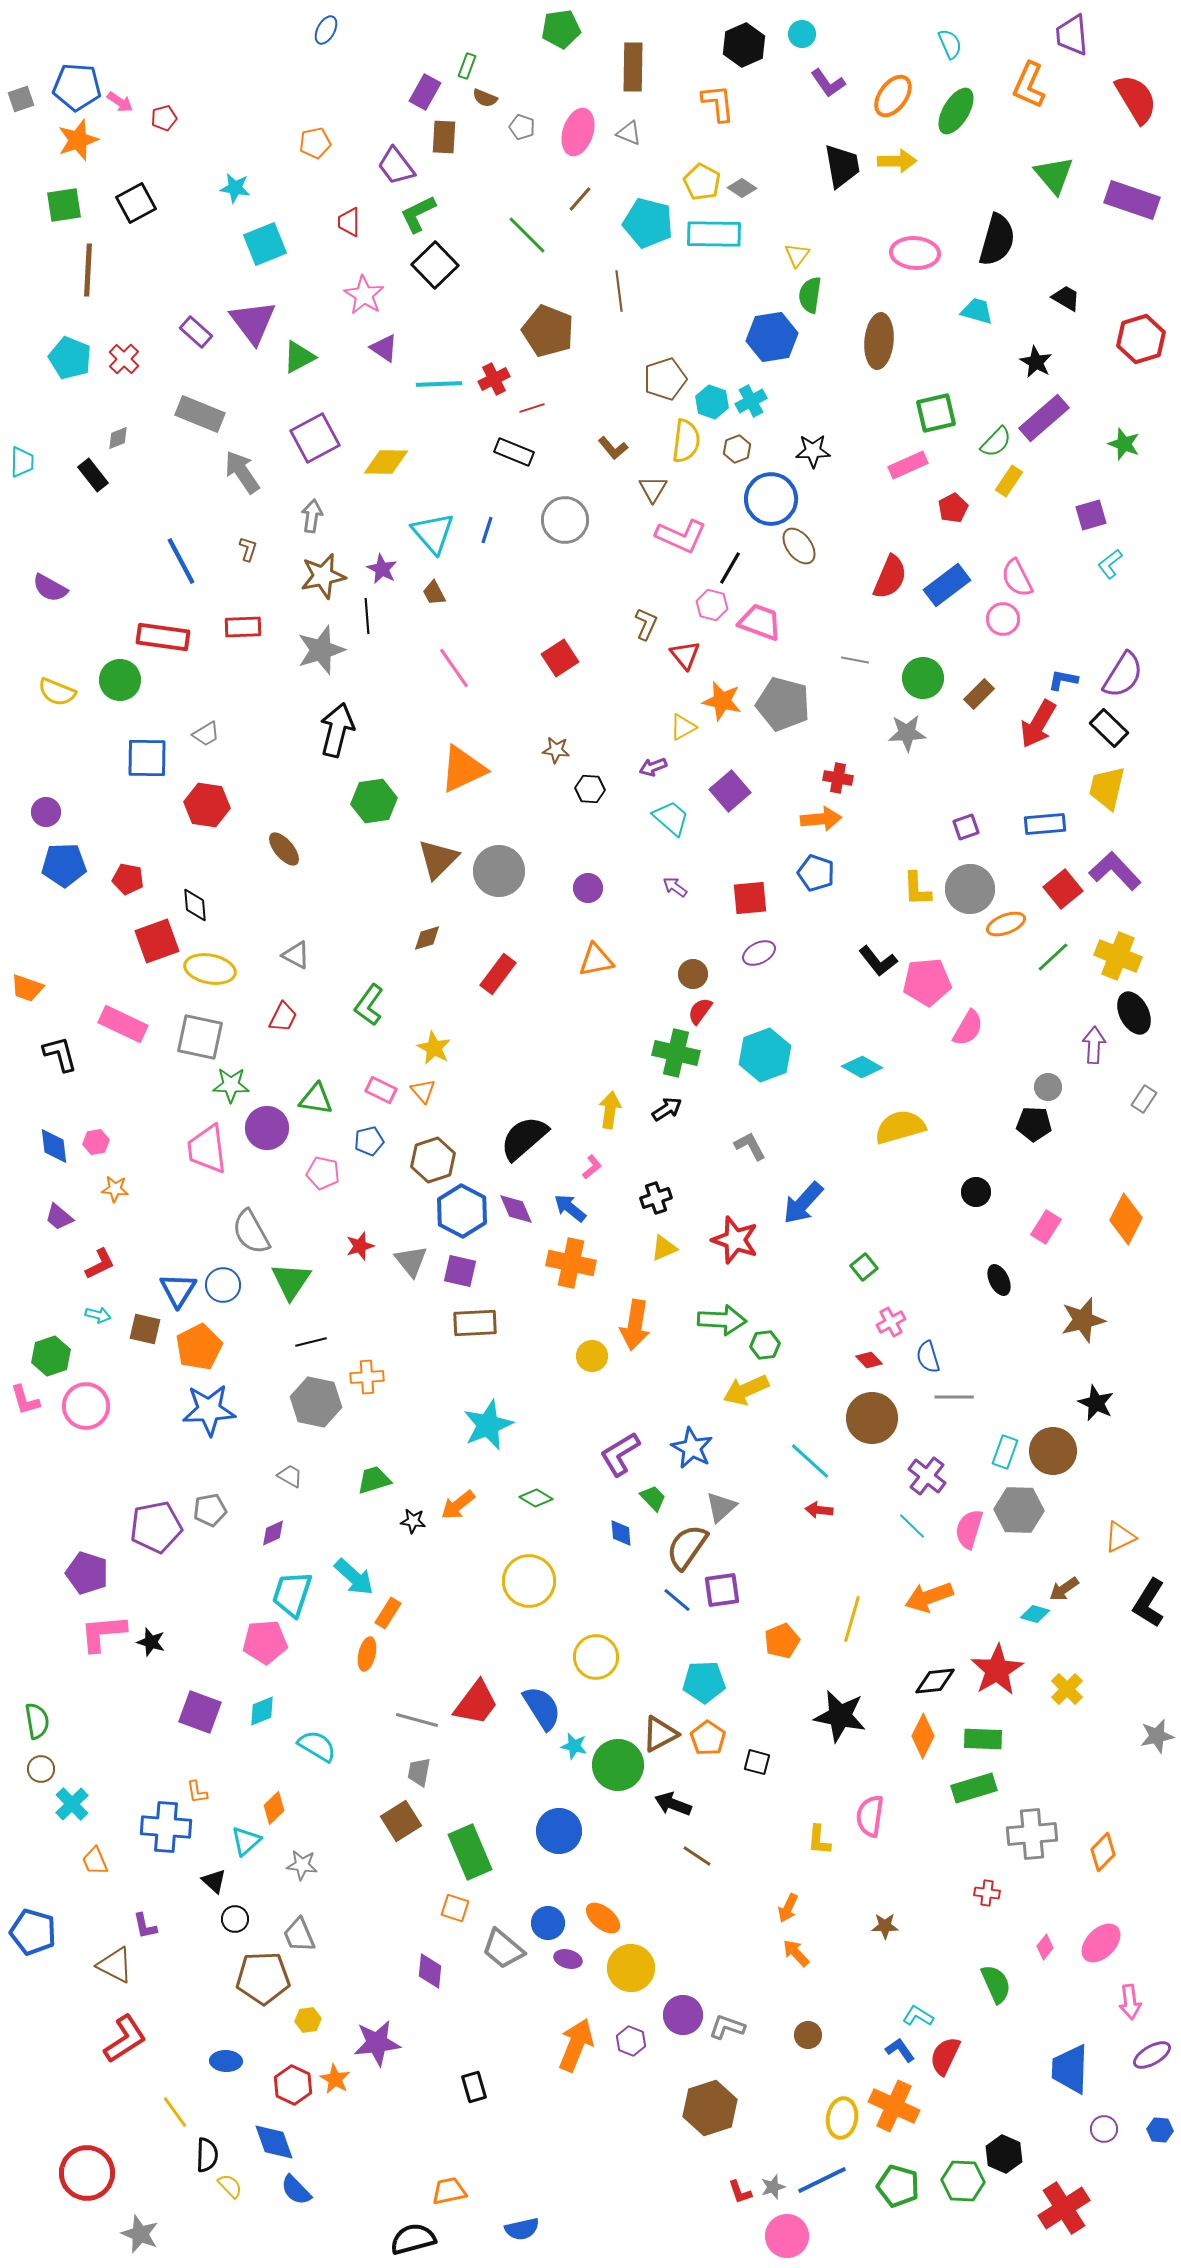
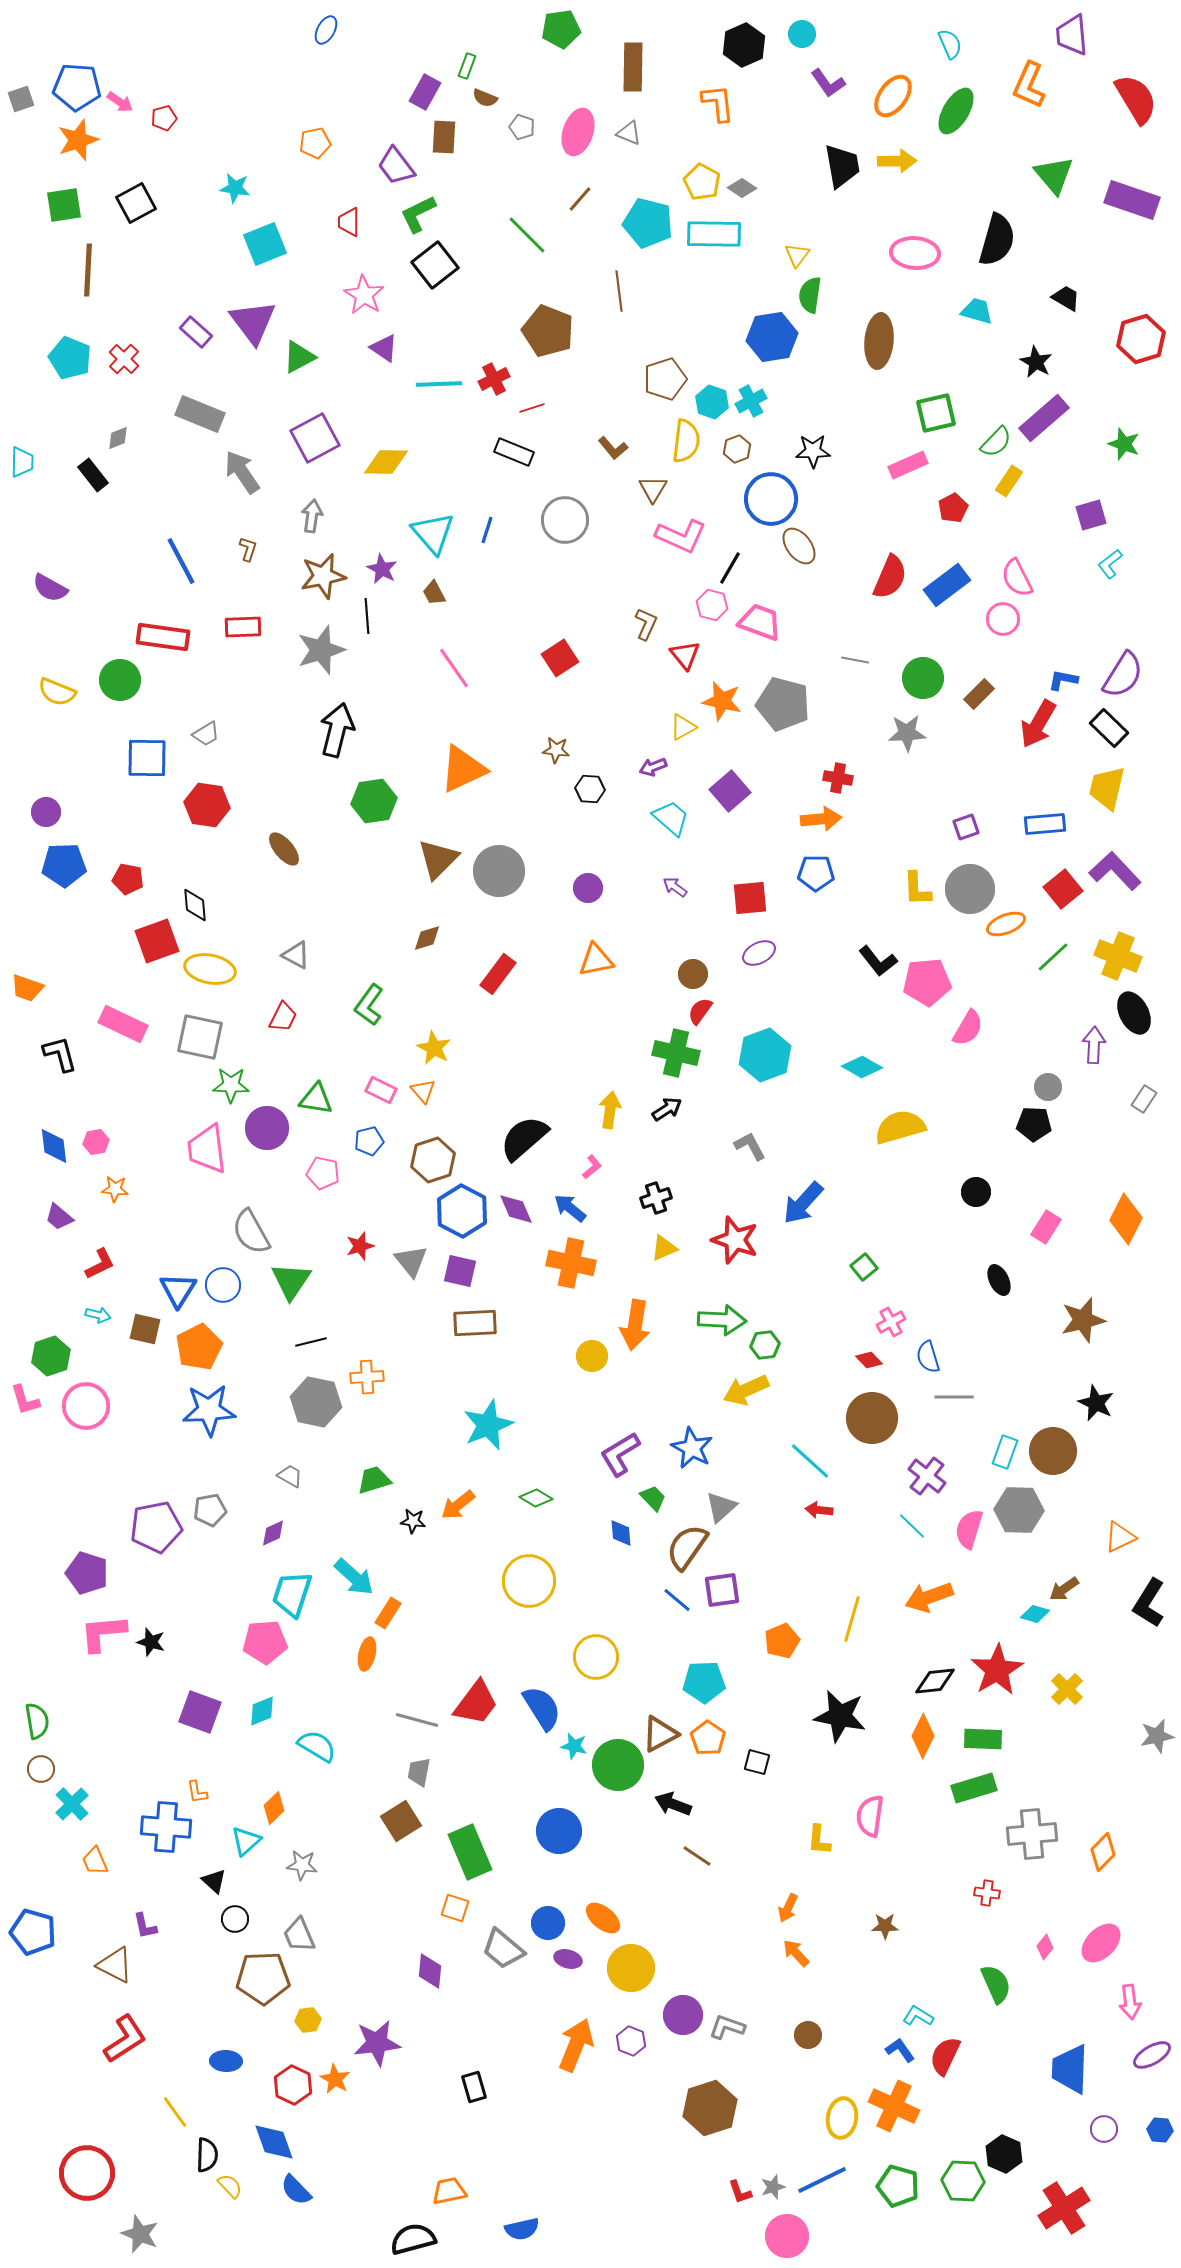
black square at (435, 265): rotated 6 degrees clockwise
blue pentagon at (816, 873): rotated 18 degrees counterclockwise
